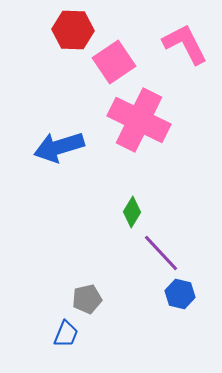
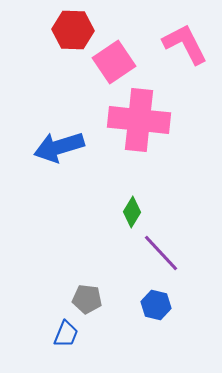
pink cross: rotated 20 degrees counterclockwise
blue hexagon: moved 24 px left, 11 px down
gray pentagon: rotated 20 degrees clockwise
